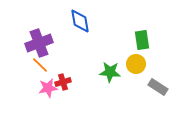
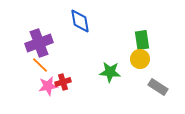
yellow circle: moved 4 px right, 5 px up
pink star: moved 2 px up
